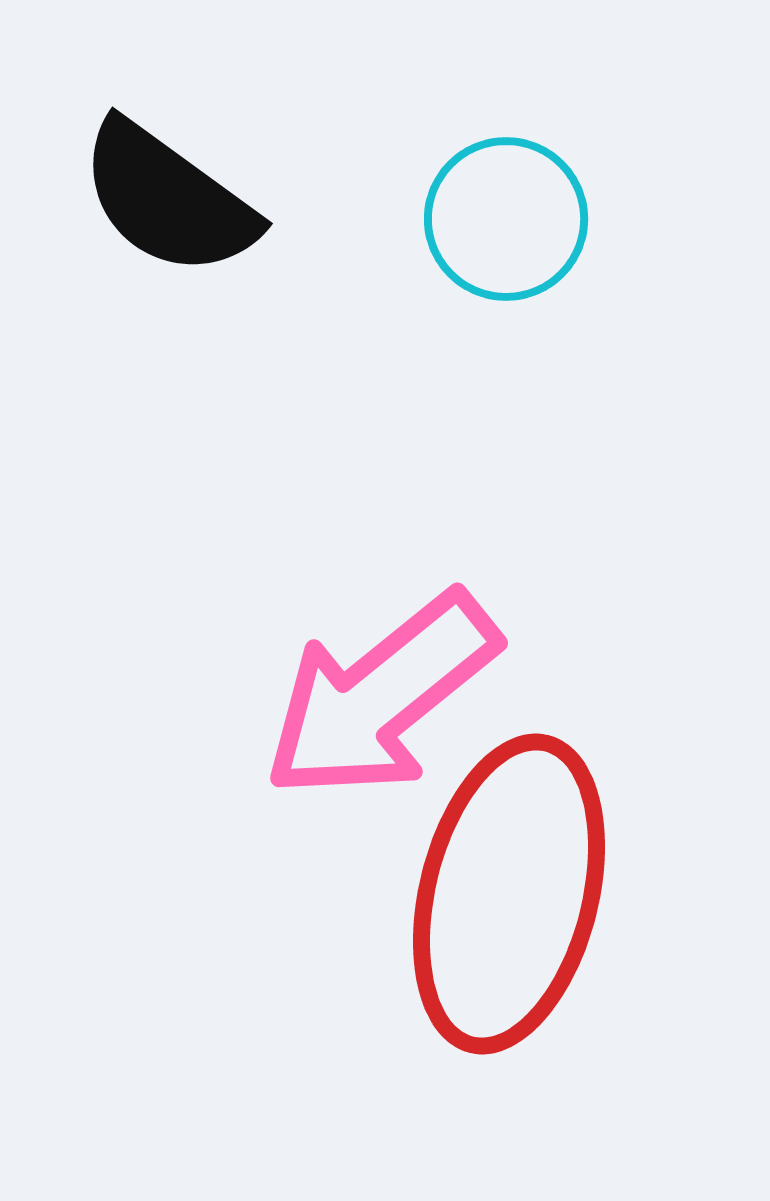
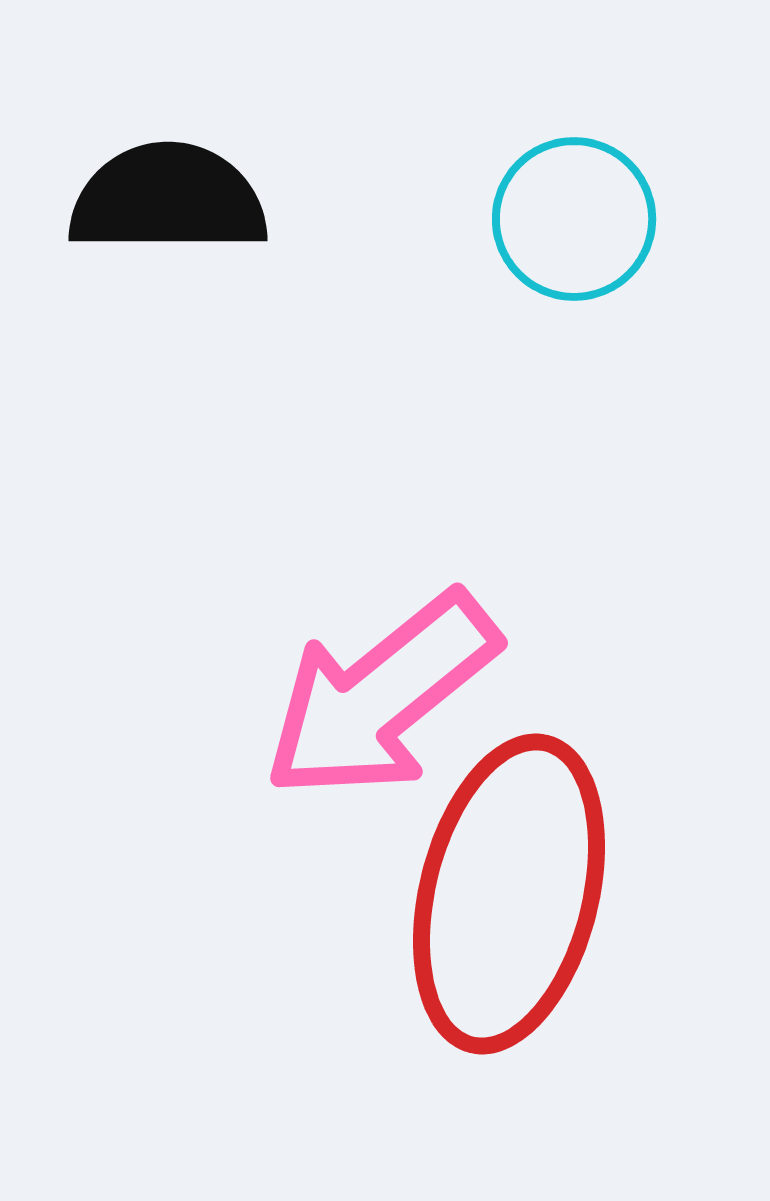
black semicircle: rotated 144 degrees clockwise
cyan circle: moved 68 px right
